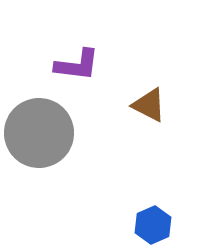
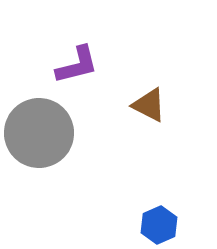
purple L-shape: rotated 21 degrees counterclockwise
blue hexagon: moved 6 px right
